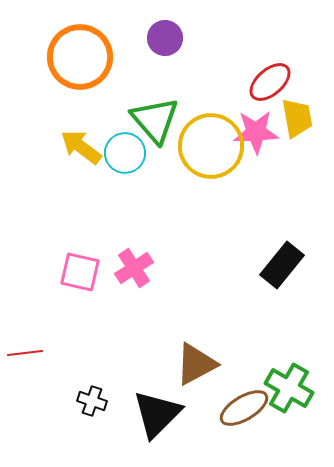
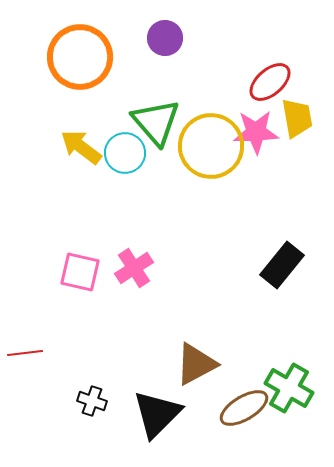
green triangle: moved 1 px right, 2 px down
